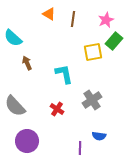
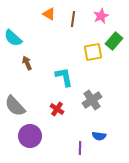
pink star: moved 5 px left, 4 px up
cyan L-shape: moved 3 px down
purple circle: moved 3 px right, 5 px up
